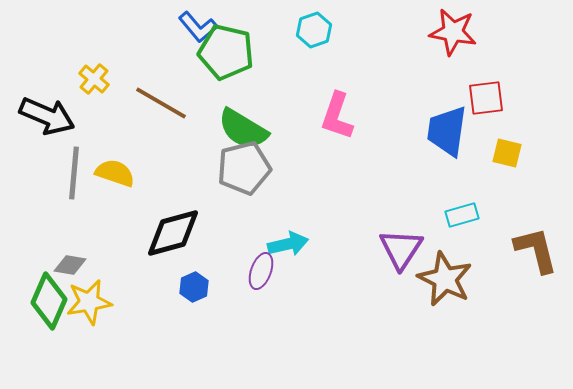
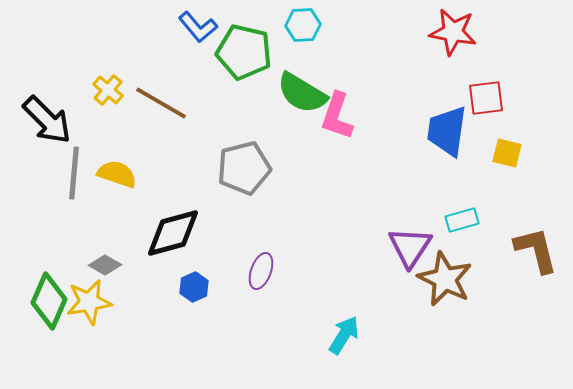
cyan hexagon: moved 11 px left, 5 px up; rotated 16 degrees clockwise
green pentagon: moved 18 px right
yellow cross: moved 14 px right, 11 px down
black arrow: moved 4 px down; rotated 22 degrees clockwise
green semicircle: moved 59 px right, 36 px up
yellow semicircle: moved 2 px right, 1 px down
cyan rectangle: moved 5 px down
cyan arrow: moved 56 px right, 91 px down; rotated 45 degrees counterclockwise
purple triangle: moved 9 px right, 2 px up
gray diamond: moved 35 px right; rotated 20 degrees clockwise
